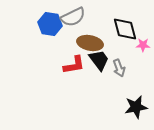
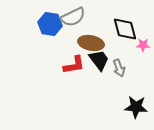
brown ellipse: moved 1 px right
black star: rotated 15 degrees clockwise
